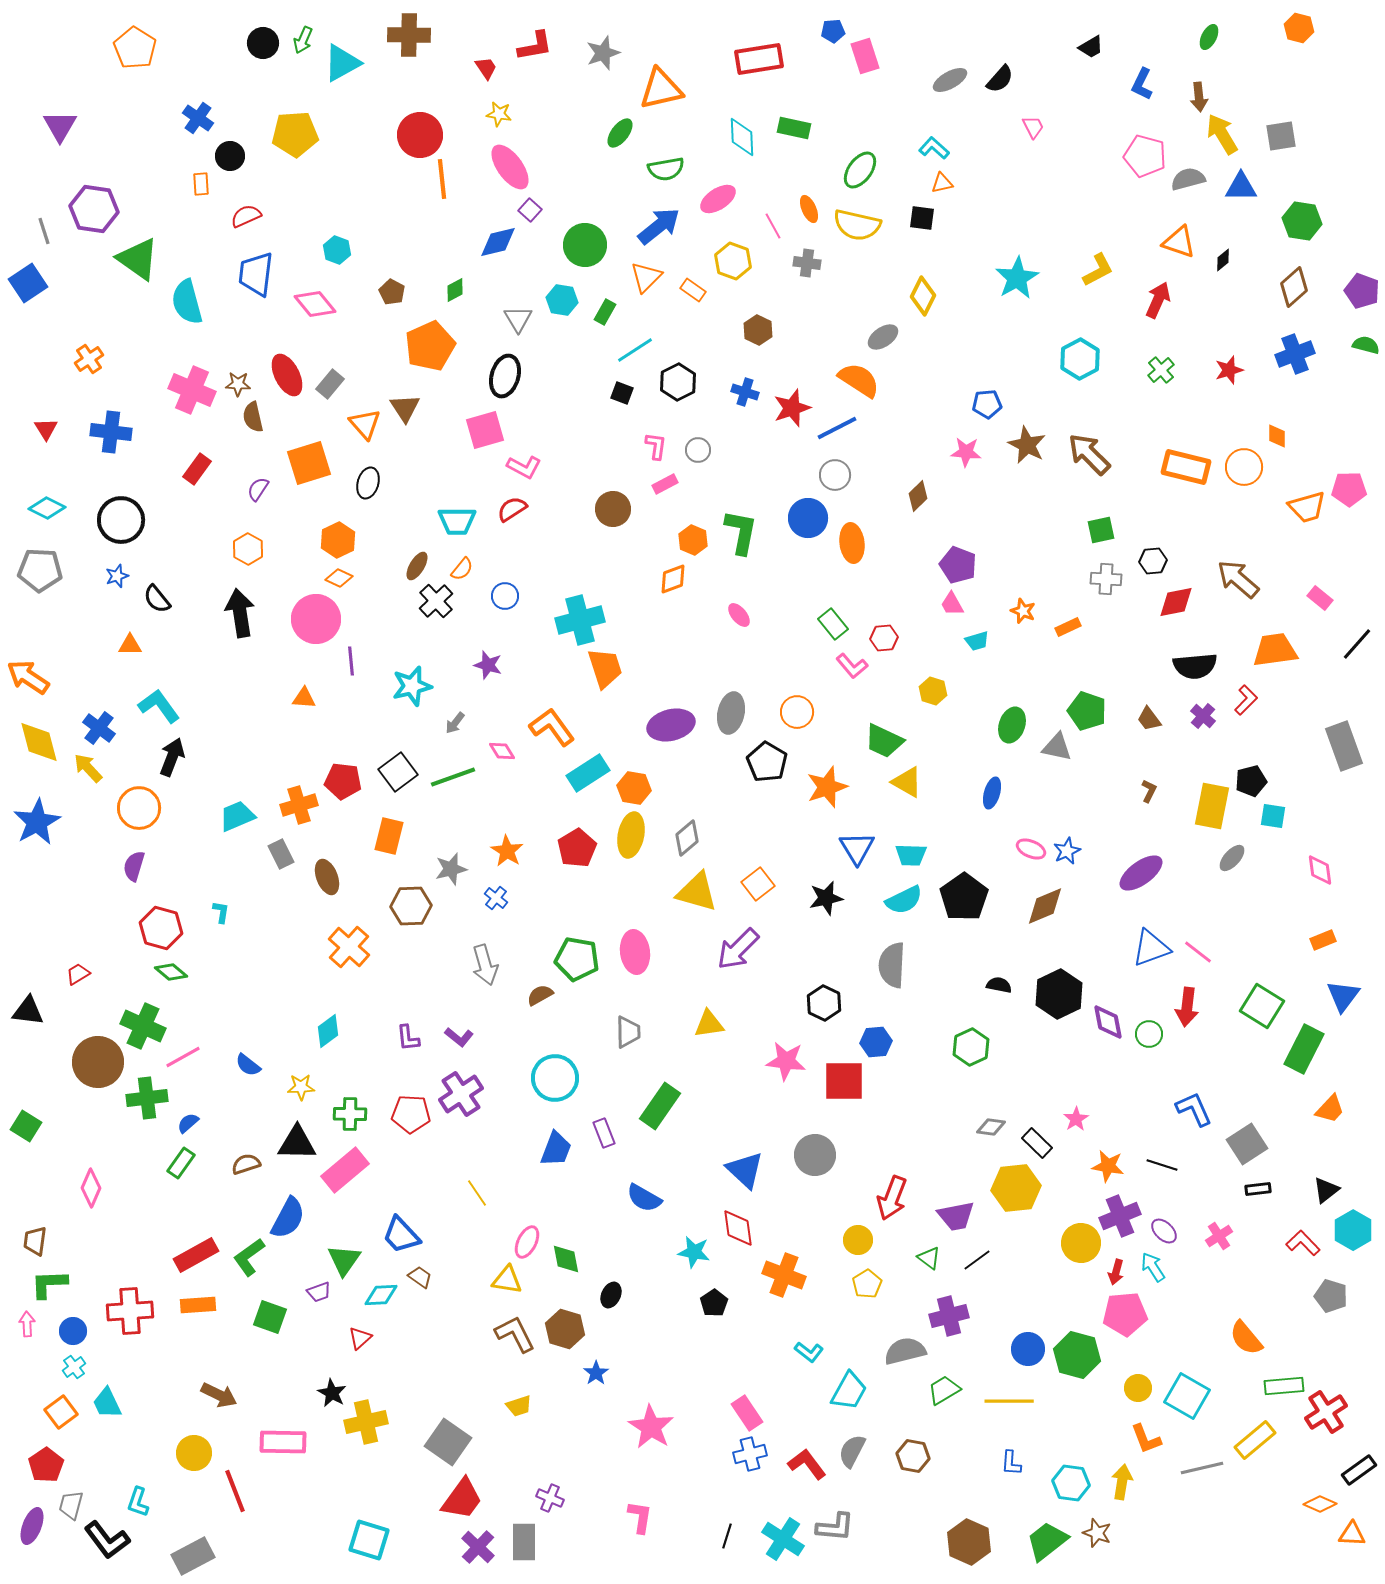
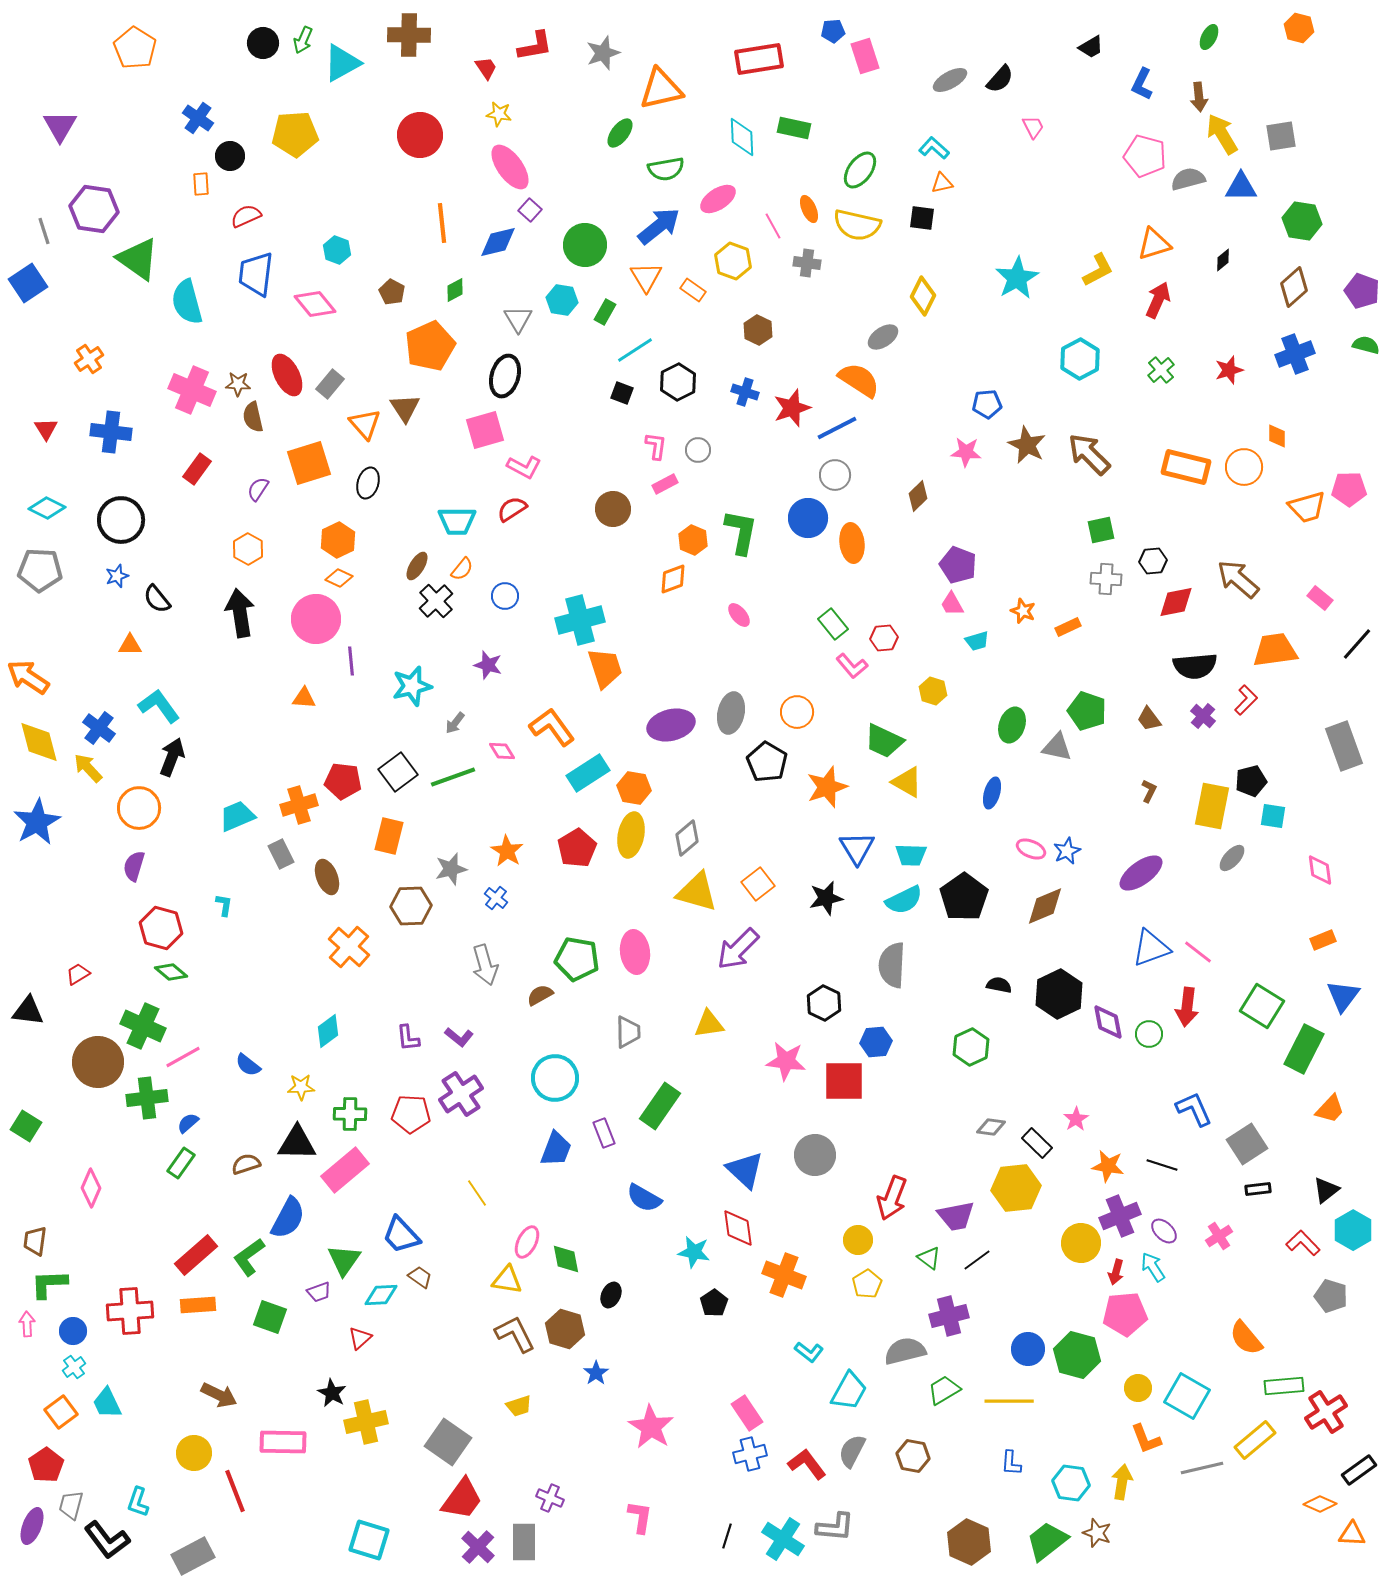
orange line at (442, 179): moved 44 px down
orange triangle at (1179, 242): moved 25 px left, 2 px down; rotated 36 degrees counterclockwise
orange triangle at (646, 277): rotated 16 degrees counterclockwise
cyan L-shape at (221, 912): moved 3 px right, 7 px up
red rectangle at (196, 1255): rotated 12 degrees counterclockwise
